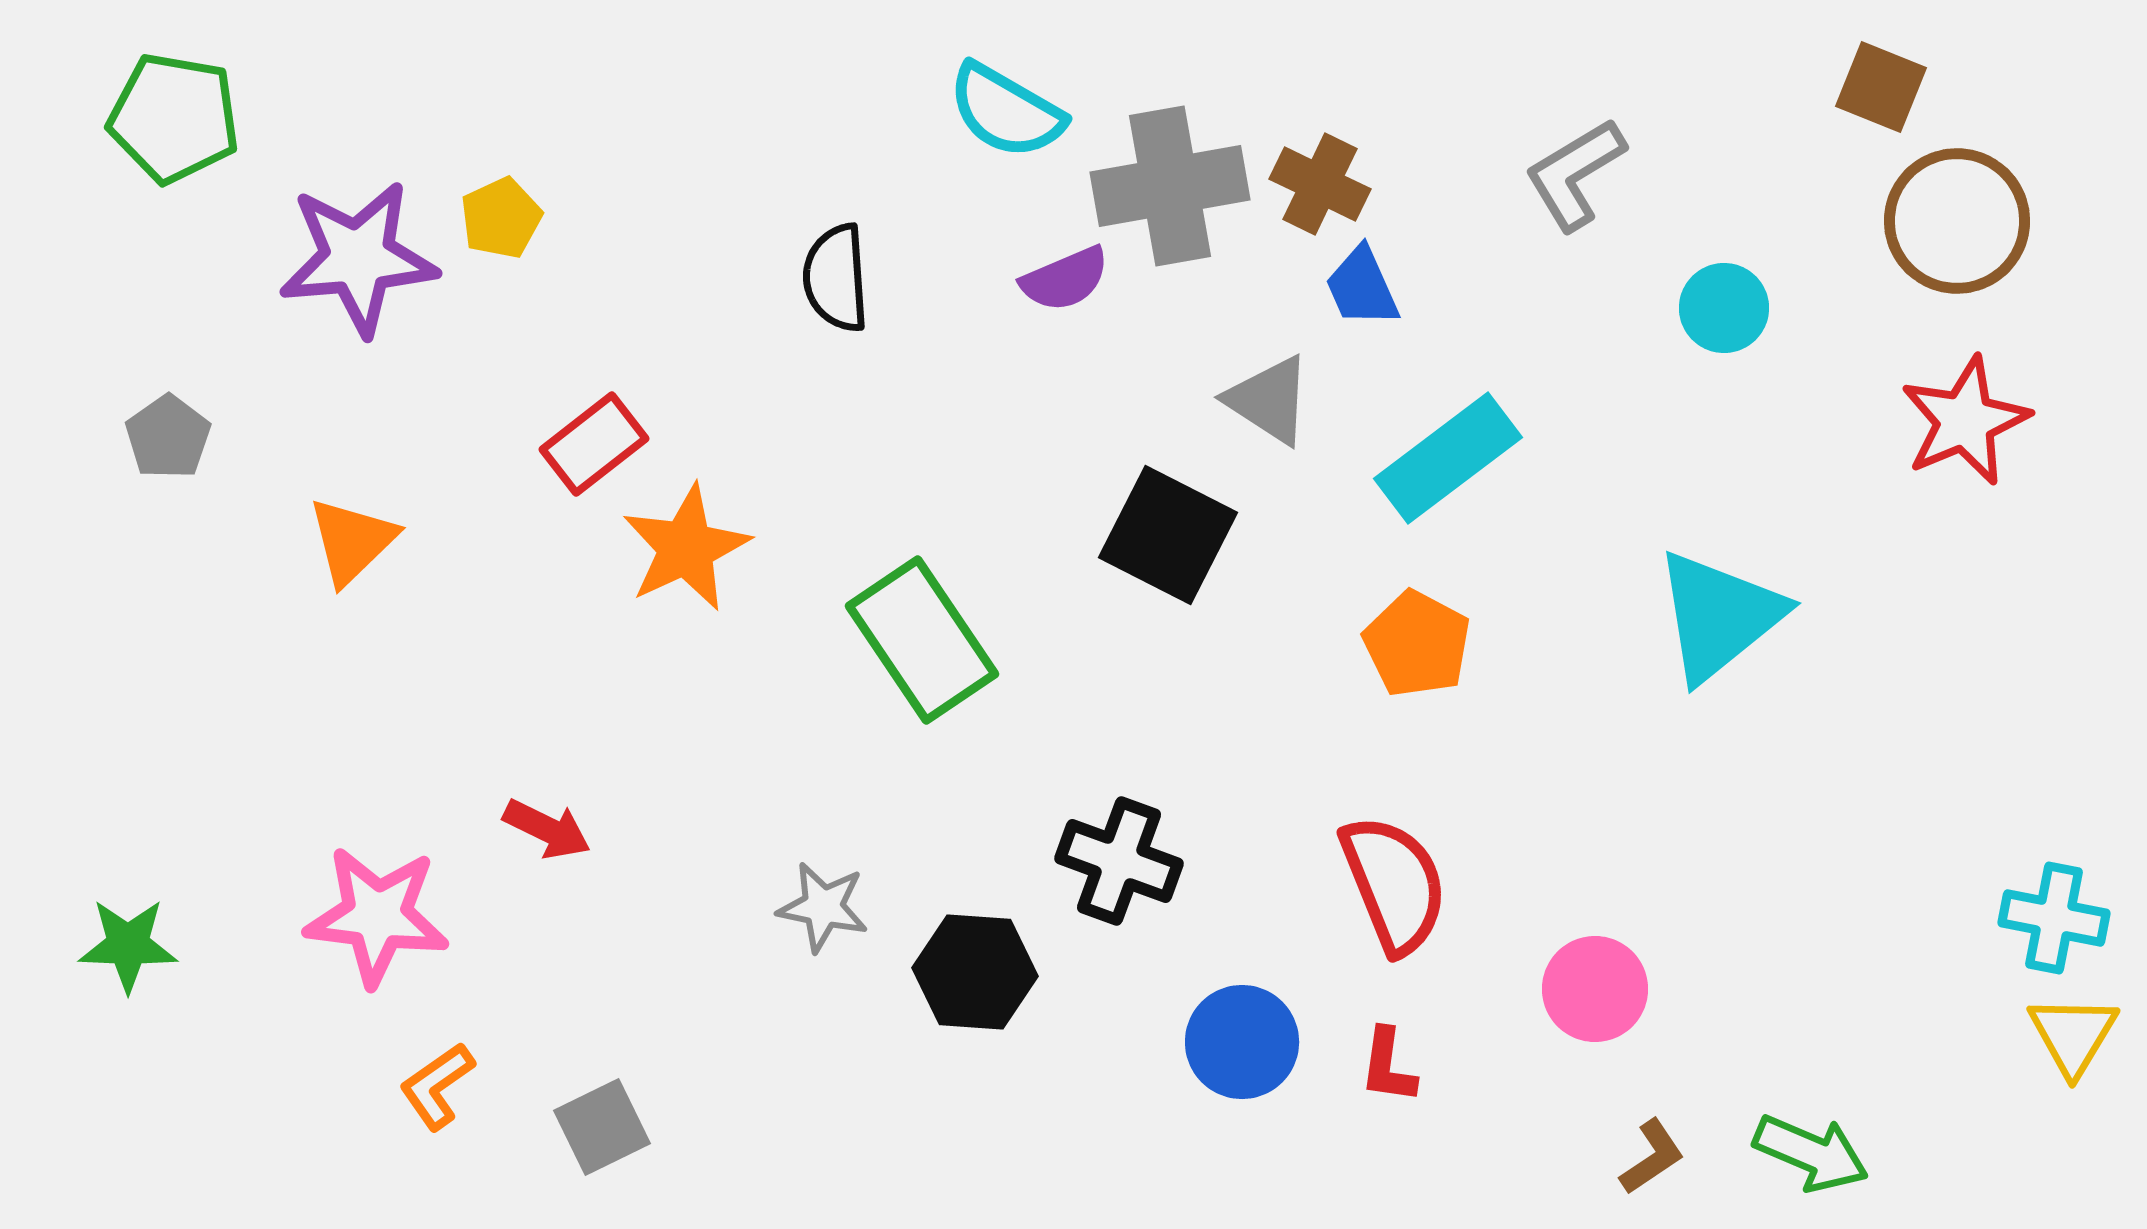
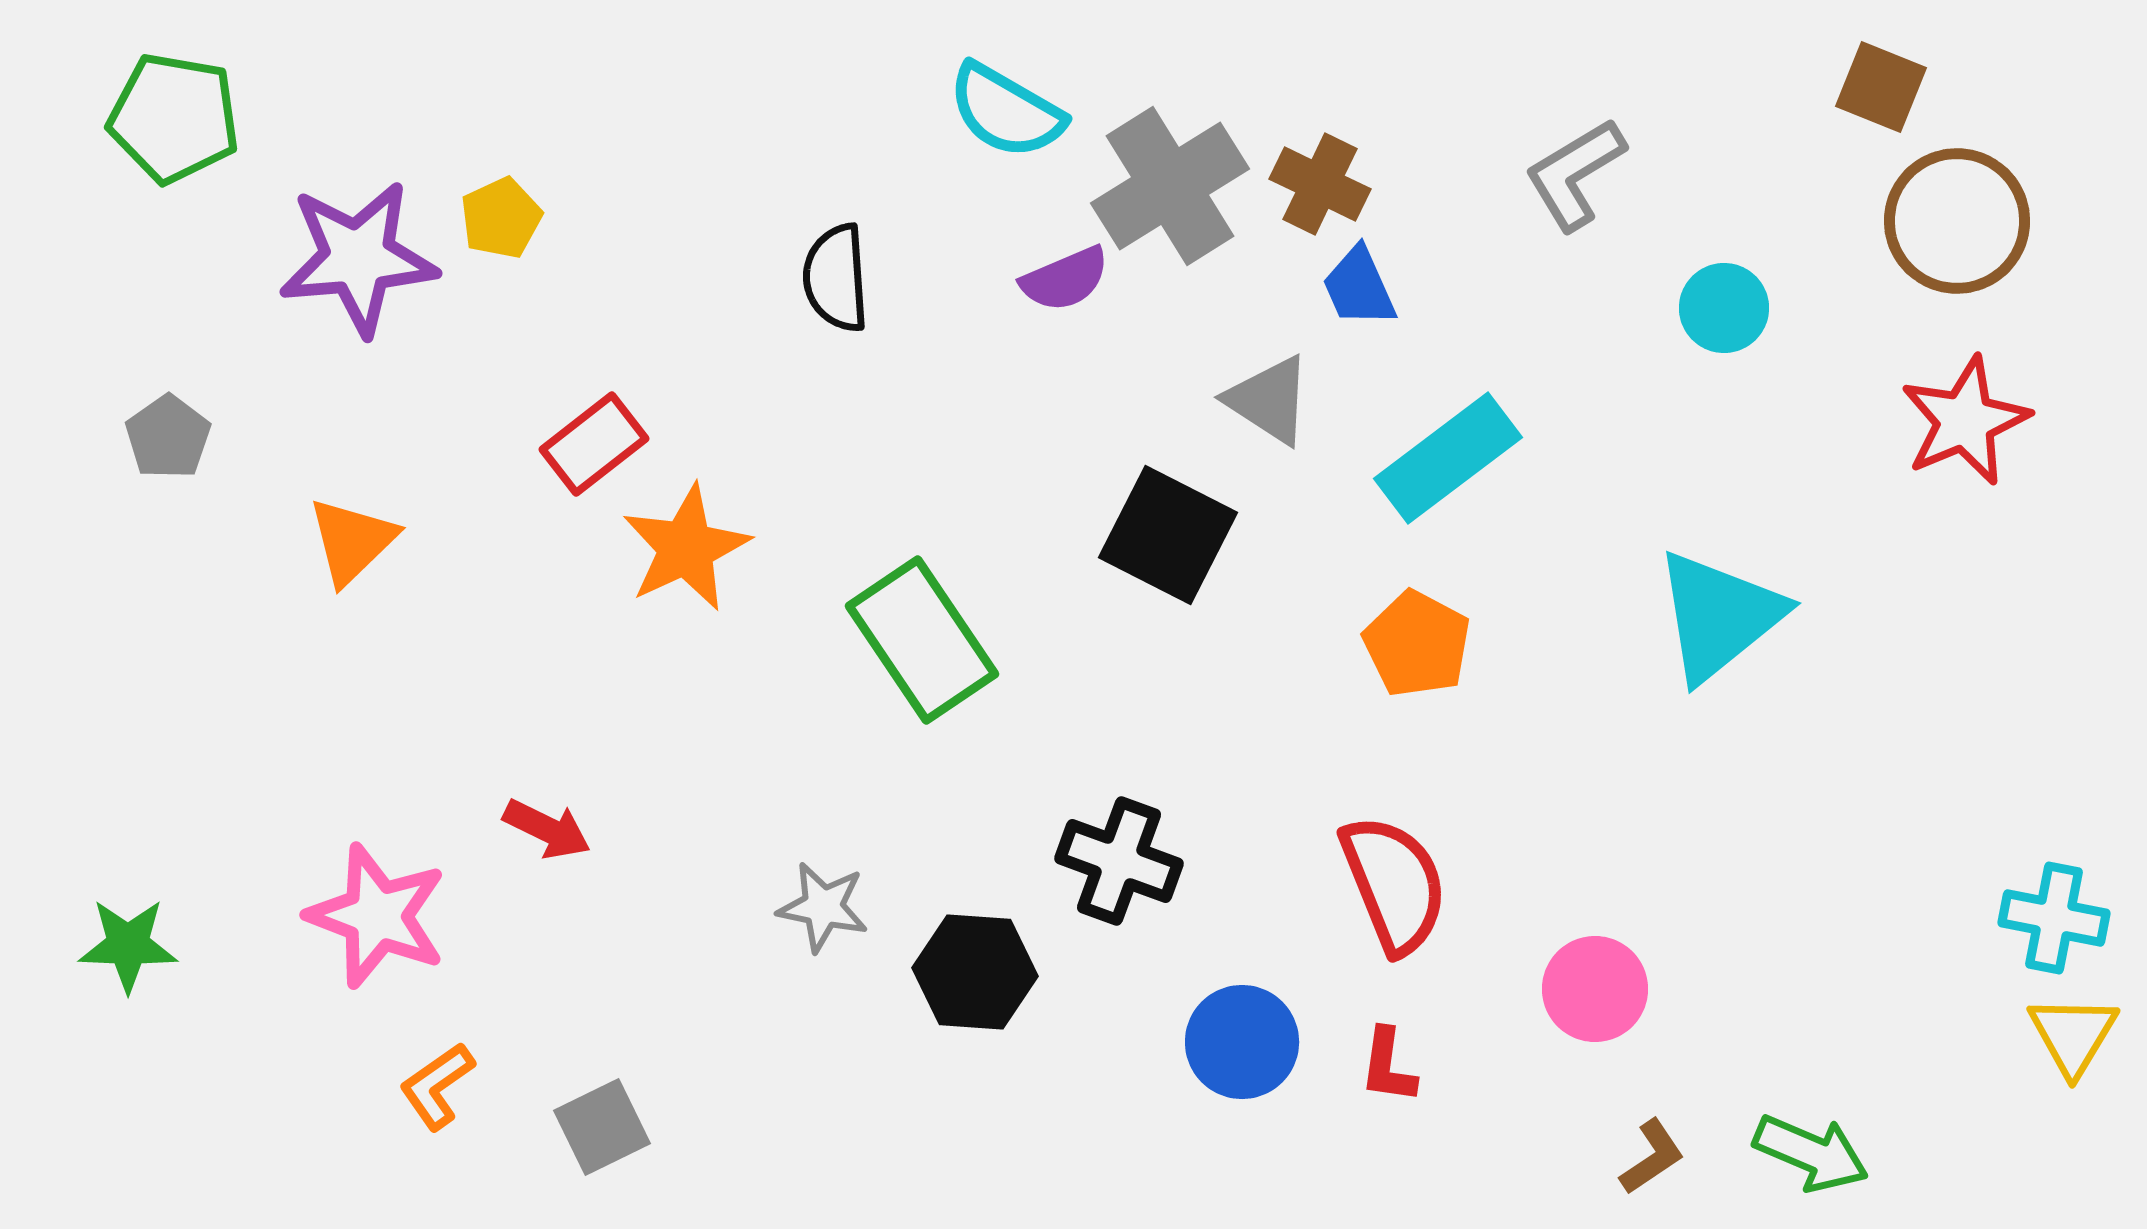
gray cross: rotated 22 degrees counterclockwise
blue trapezoid: moved 3 px left
pink star: rotated 14 degrees clockwise
